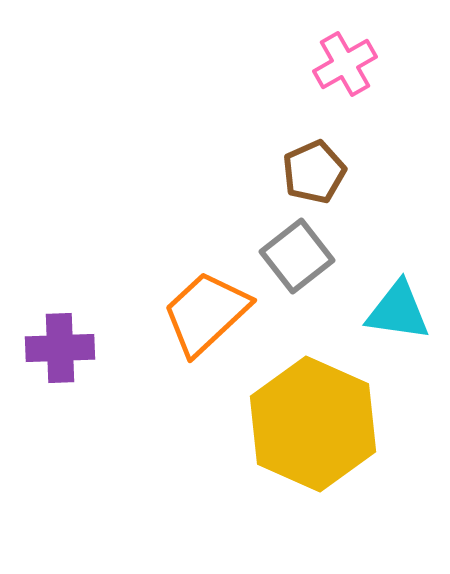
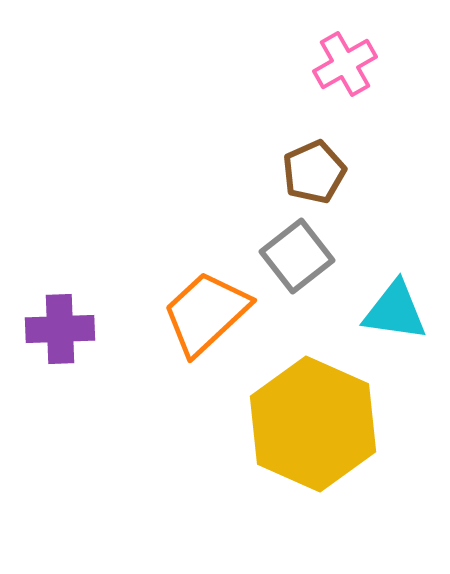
cyan triangle: moved 3 px left
purple cross: moved 19 px up
